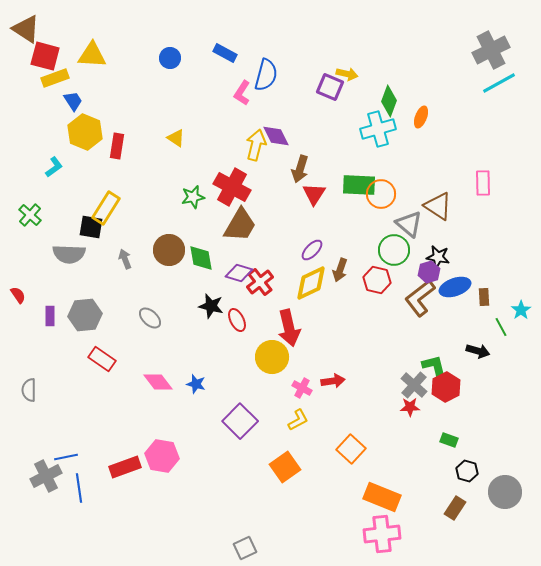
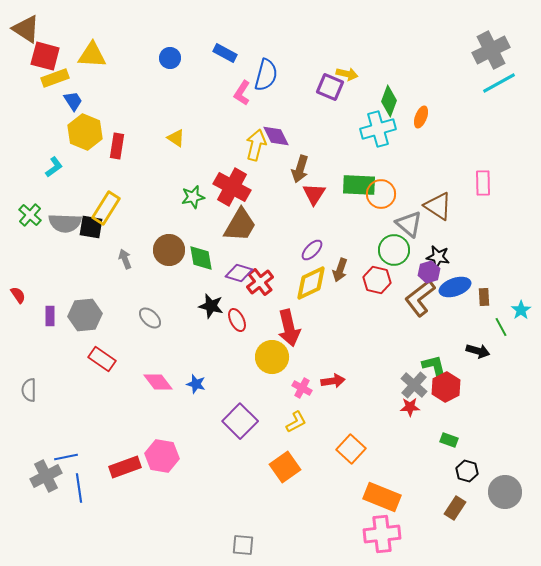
gray semicircle at (69, 254): moved 4 px left, 31 px up
yellow L-shape at (298, 420): moved 2 px left, 2 px down
gray square at (245, 548): moved 2 px left, 3 px up; rotated 30 degrees clockwise
